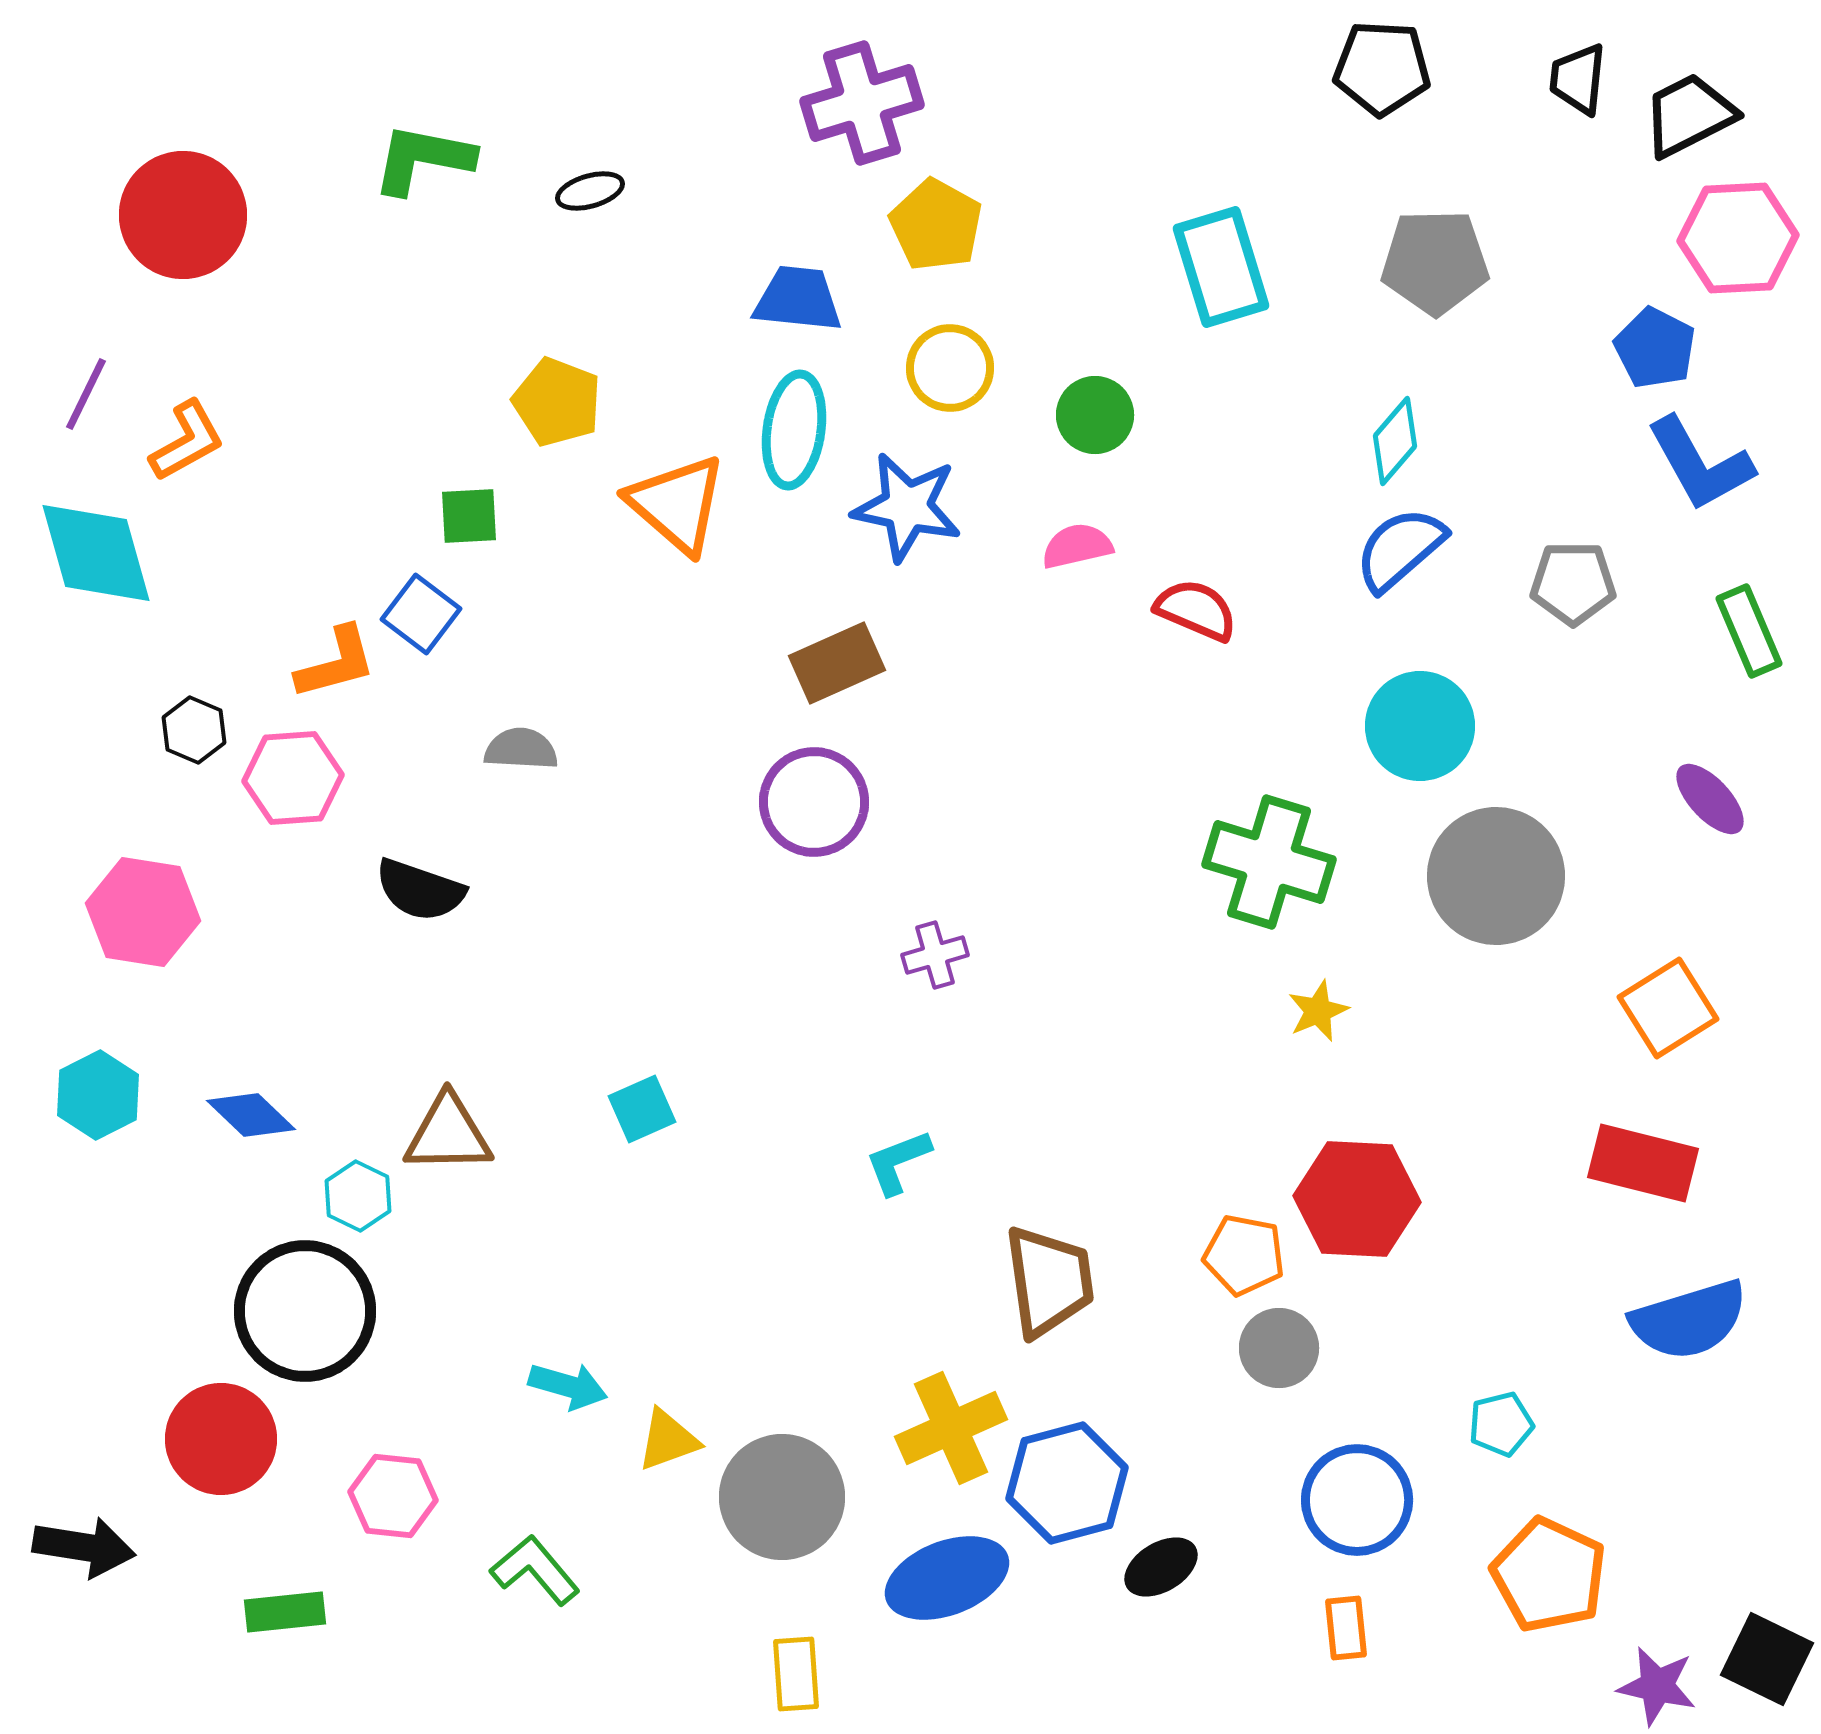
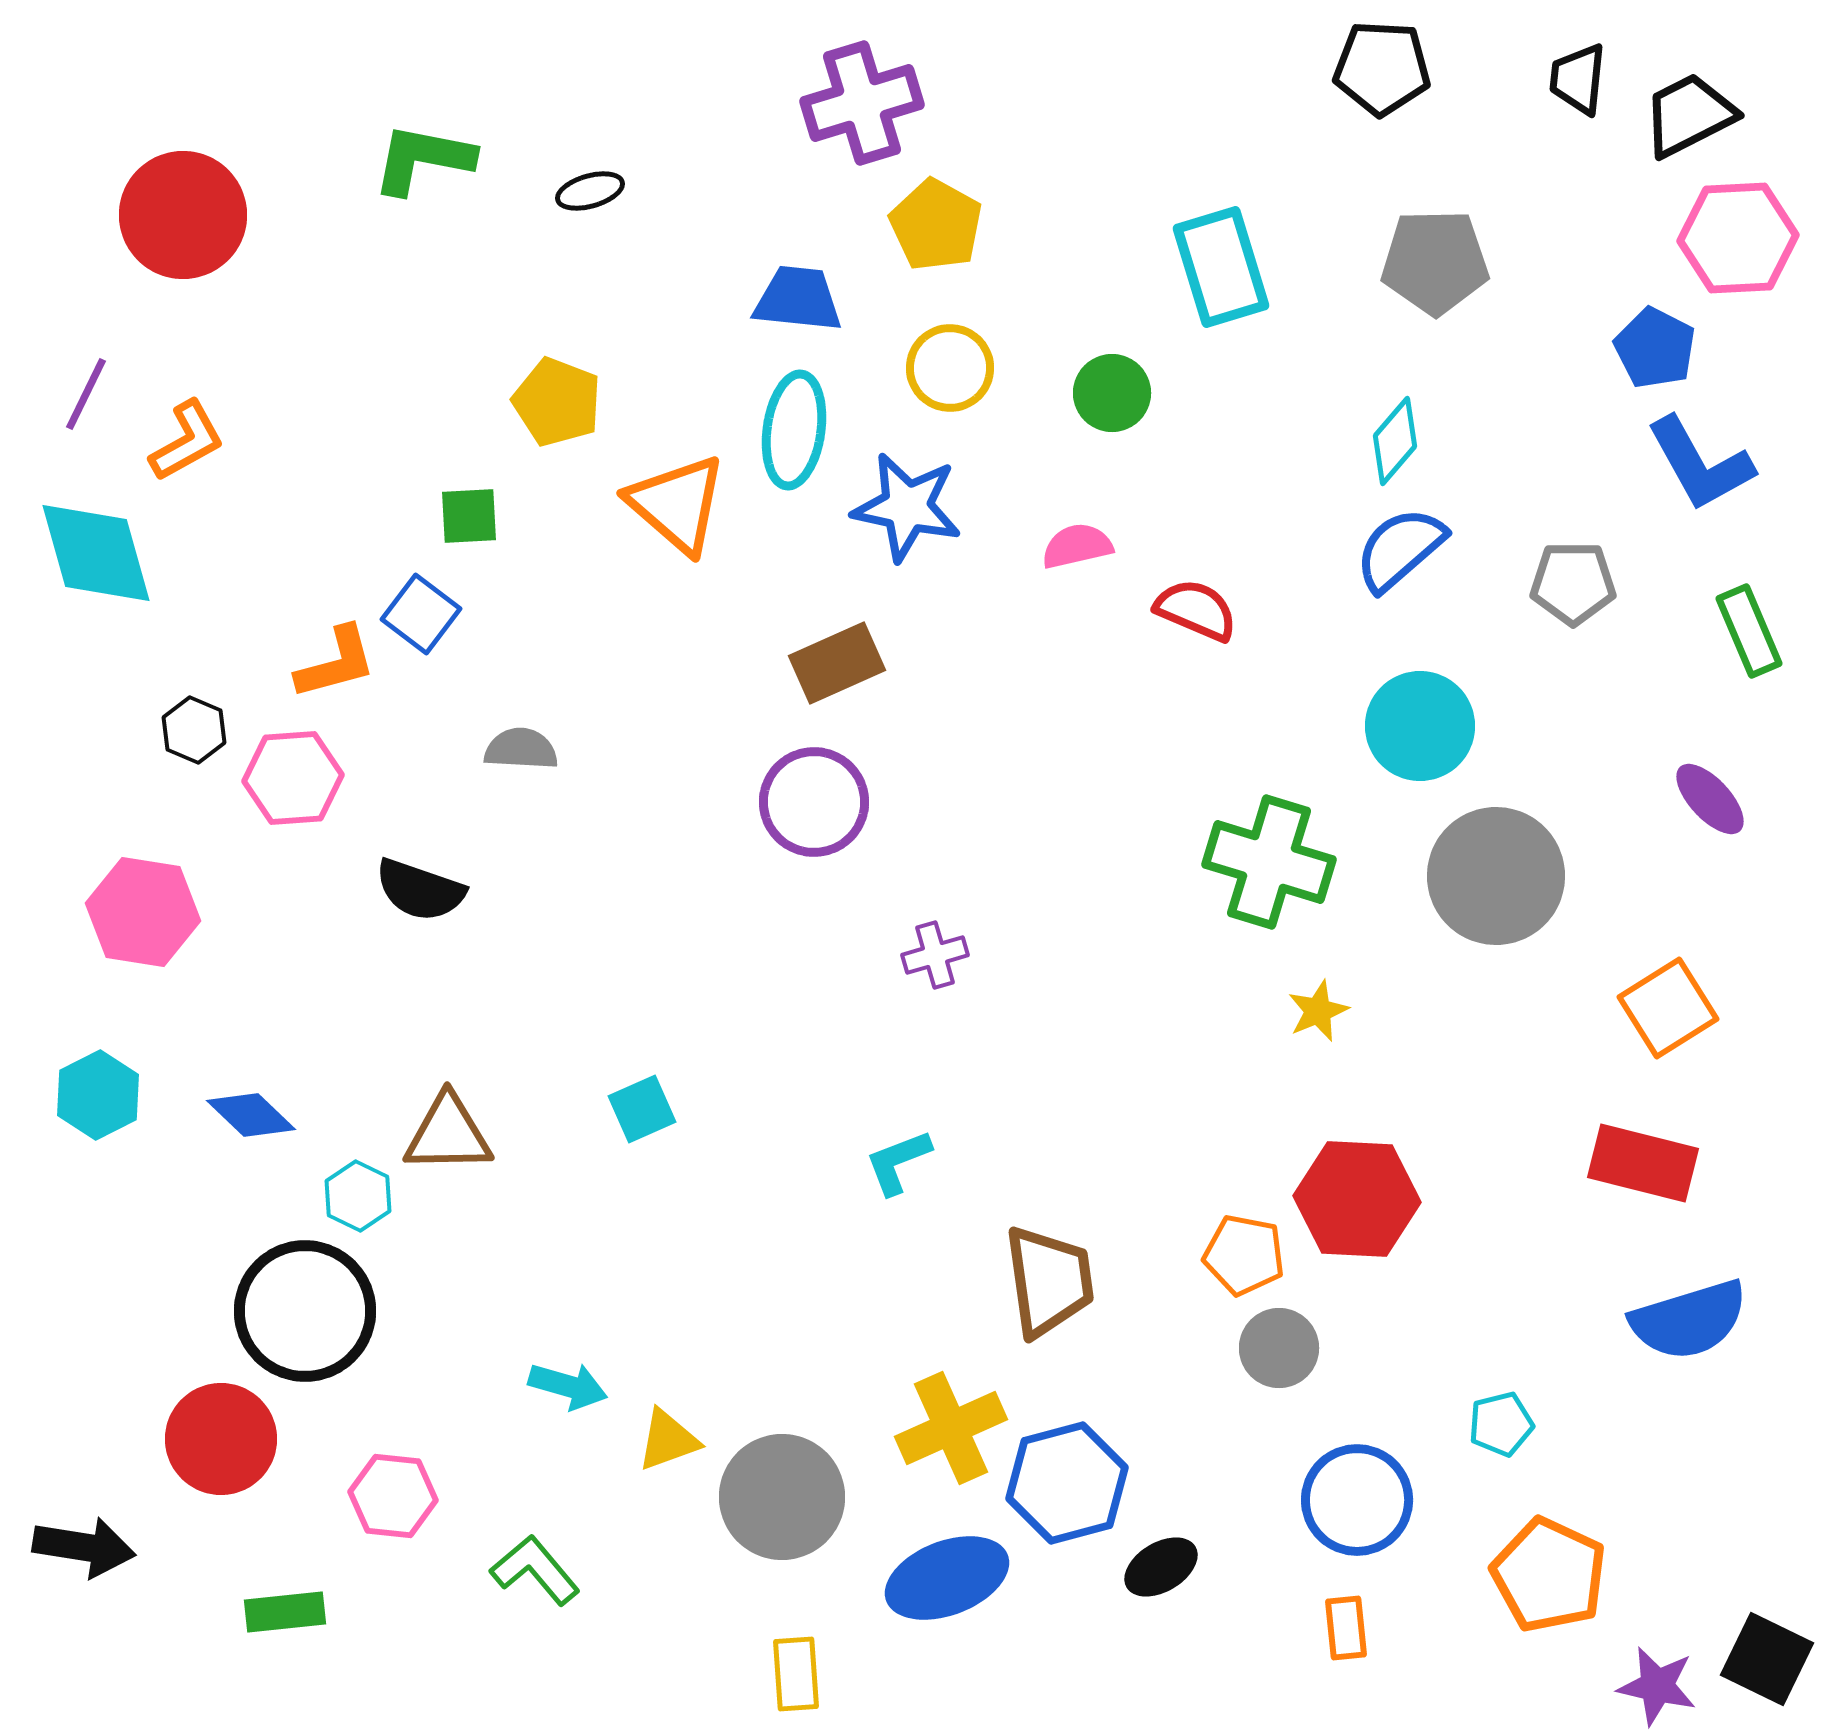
green circle at (1095, 415): moved 17 px right, 22 px up
